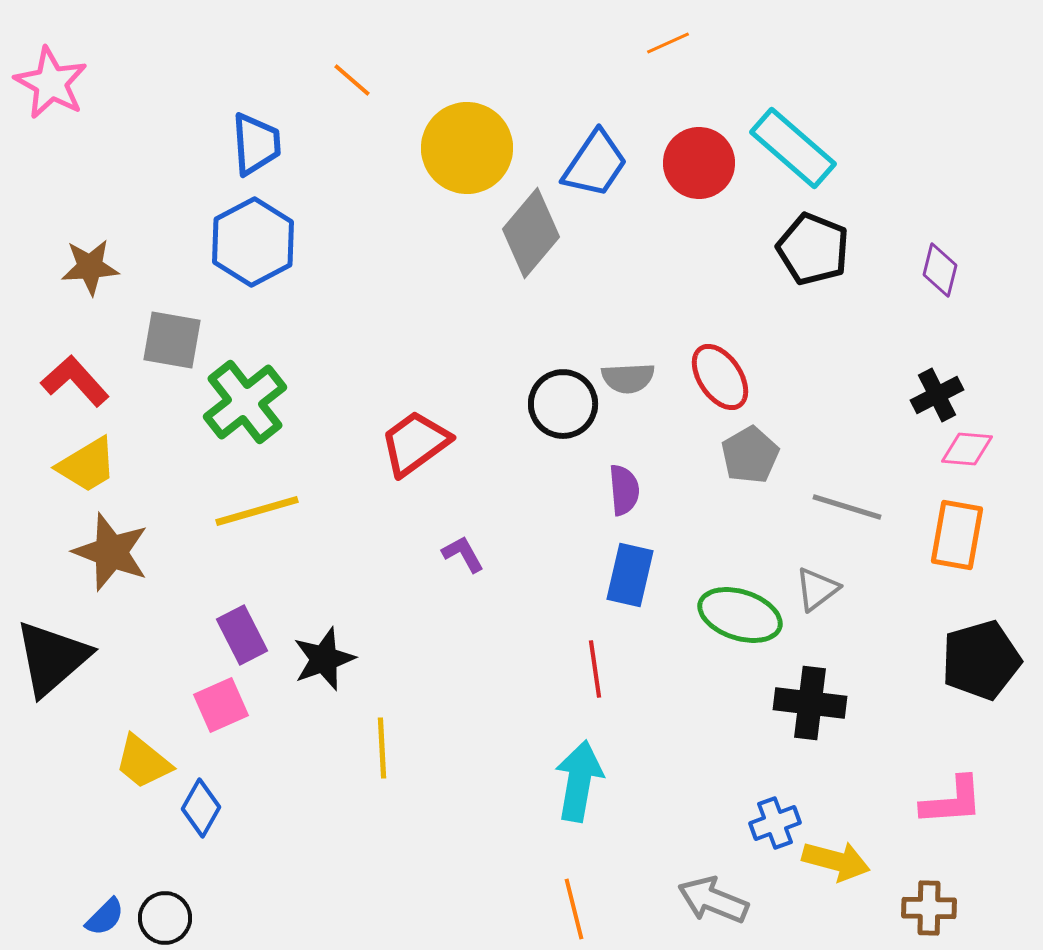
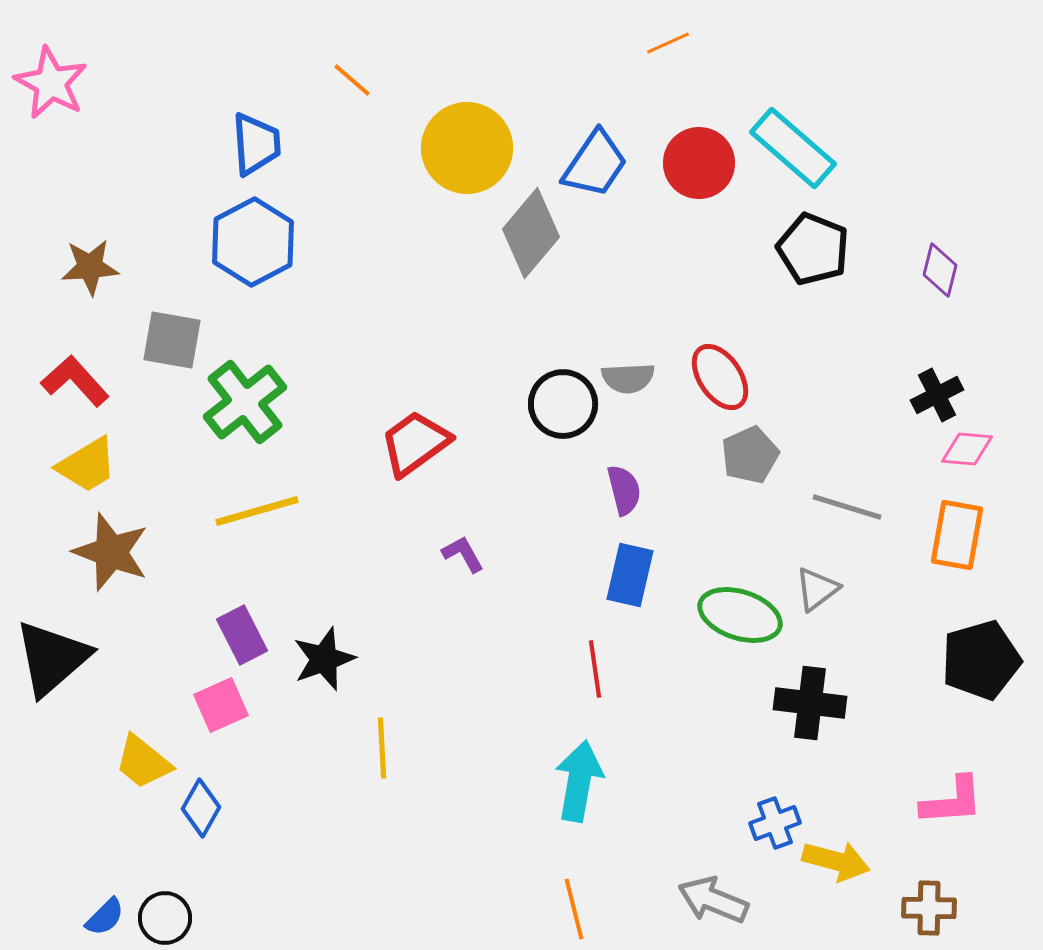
gray pentagon at (750, 455): rotated 6 degrees clockwise
purple semicircle at (624, 490): rotated 9 degrees counterclockwise
